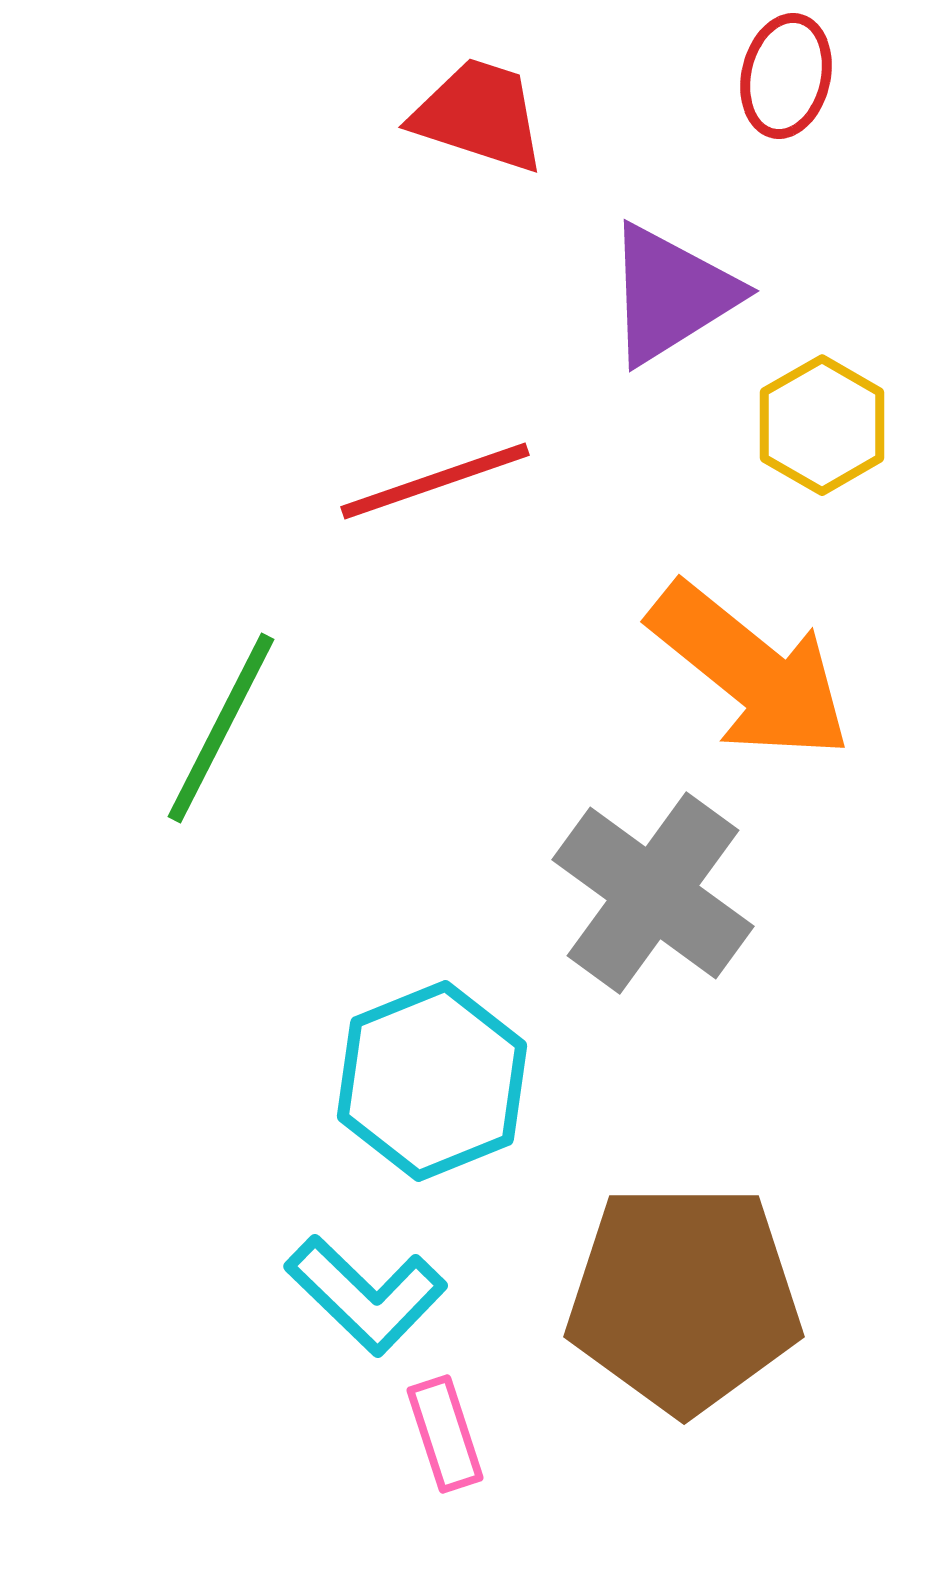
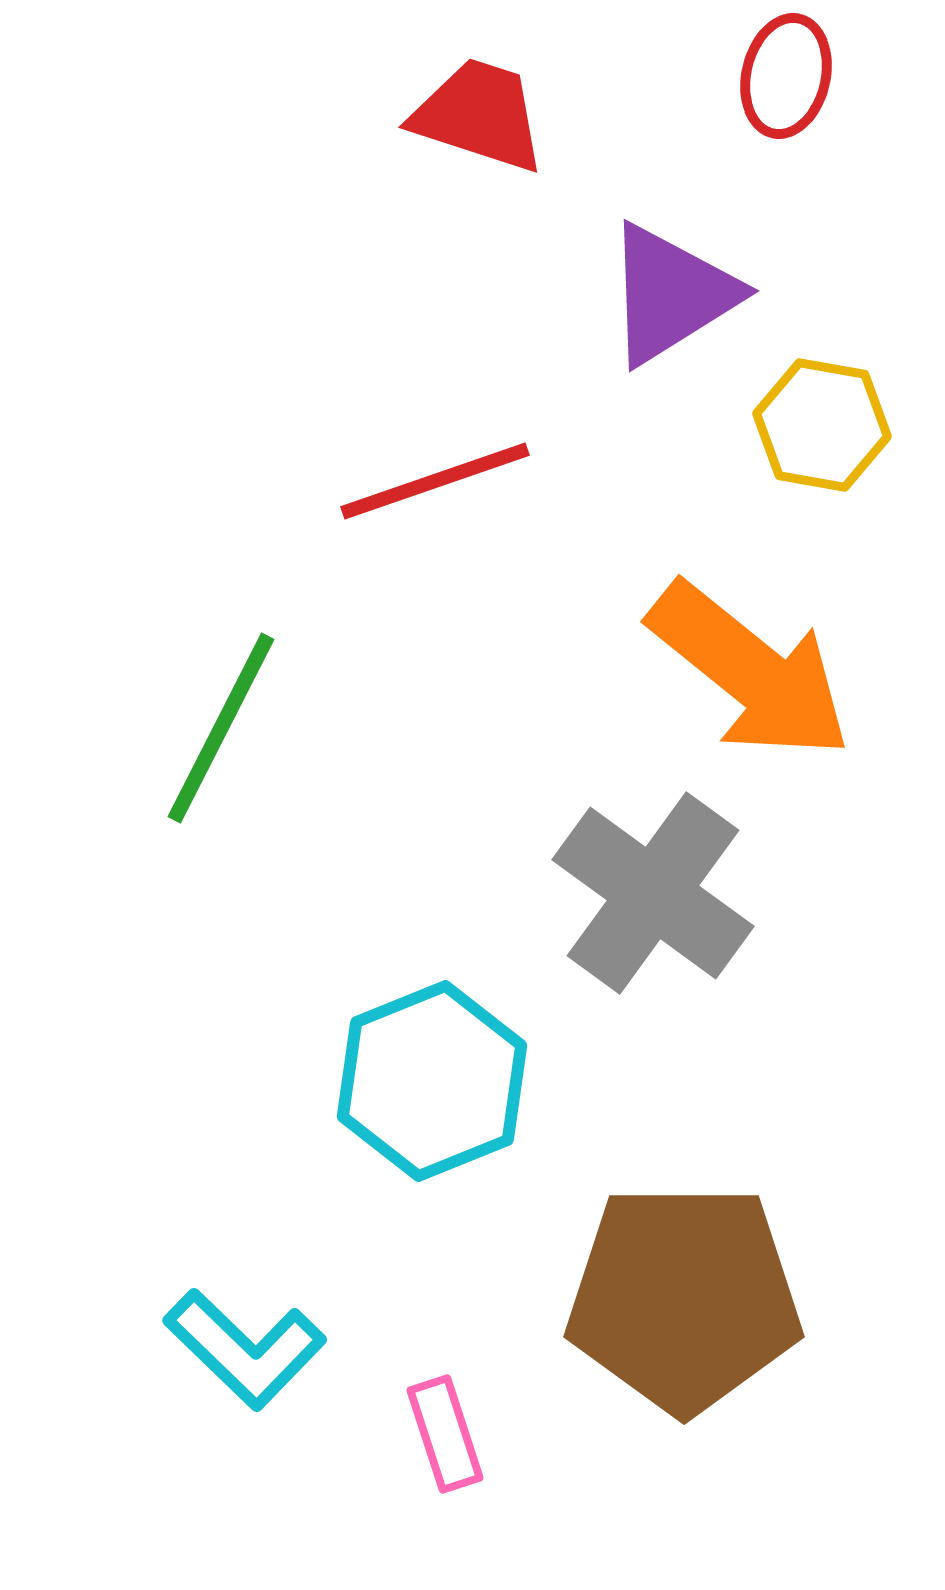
yellow hexagon: rotated 20 degrees counterclockwise
cyan L-shape: moved 121 px left, 54 px down
